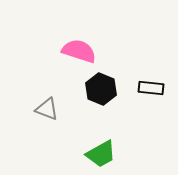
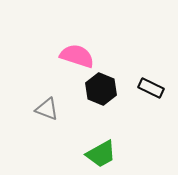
pink semicircle: moved 2 px left, 5 px down
black rectangle: rotated 20 degrees clockwise
